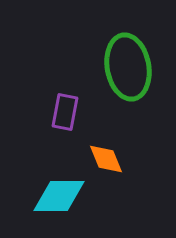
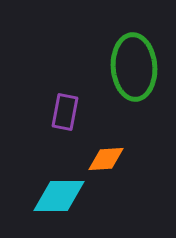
green ellipse: moved 6 px right; rotated 6 degrees clockwise
orange diamond: rotated 72 degrees counterclockwise
